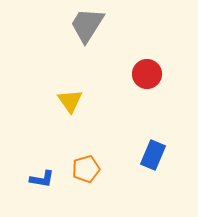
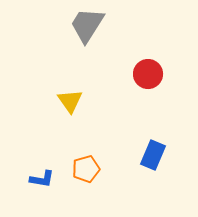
red circle: moved 1 px right
